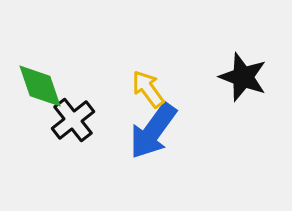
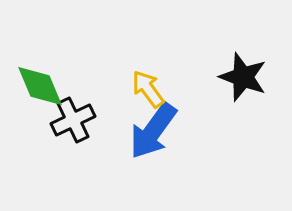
green diamond: rotated 4 degrees counterclockwise
black cross: rotated 12 degrees clockwise
